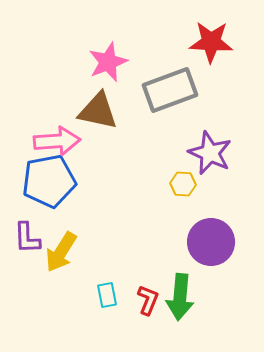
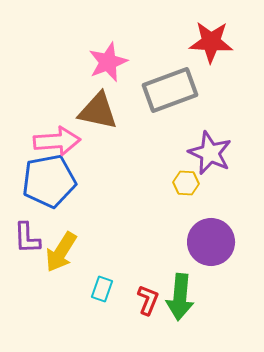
yellow hexagon: moved 3 px right, 1 px up
cyan rectangle: moved 5 px left, 6 px up; rotated 30 degrees clockwise
